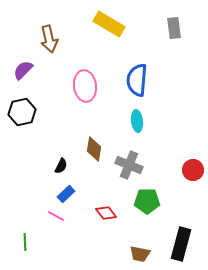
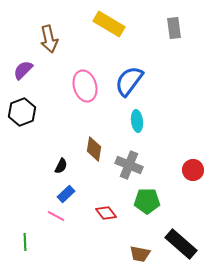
blue semicircle: moved 8 px left, 1 px down; rotated 32 degrees clockwise
pink ellipse: rotated 8 degrees counterclockwise
black hexagon: rotated 8 degrees counterclockwise
black rectangle: rotated 64 degrees counterclockwise
